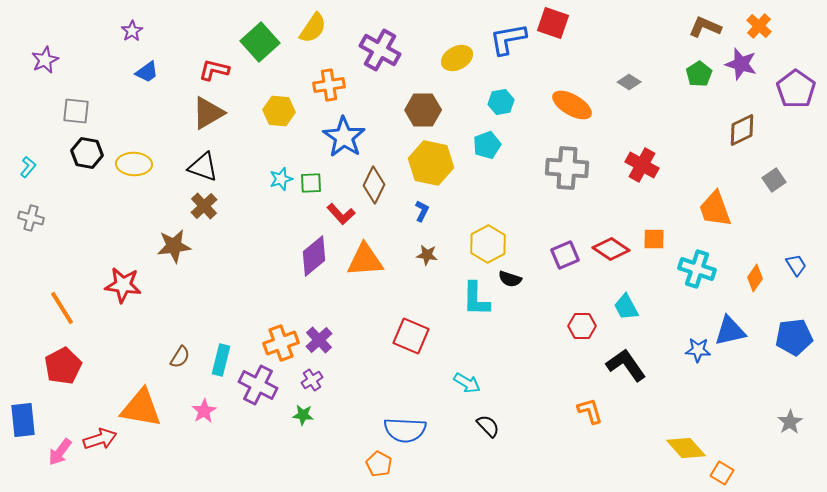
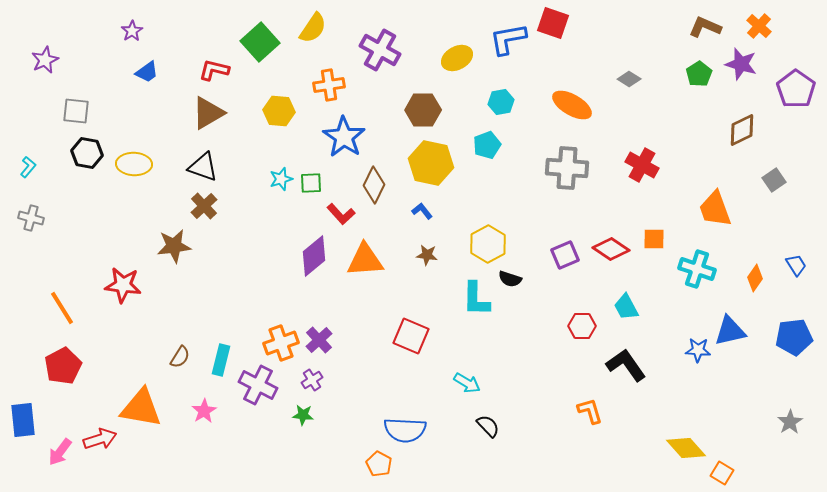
gray diamond at (629, 82): moved 3 px up
blue L-shape at (422, 211): rotated 65 degrees counterclockwise
